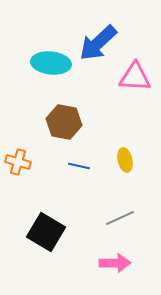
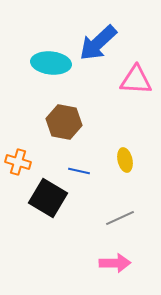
pink triangle: moved 1 px right, 3 px down
blue line: moved 5 px down
black square: moved 2 px right, 34 px up
